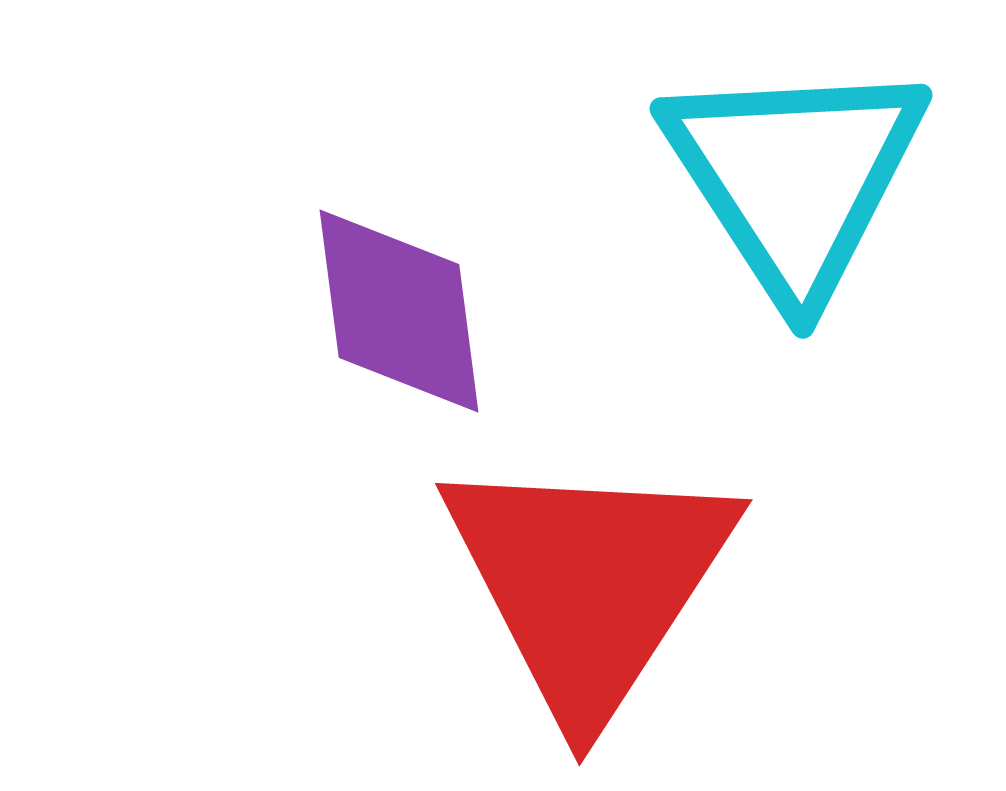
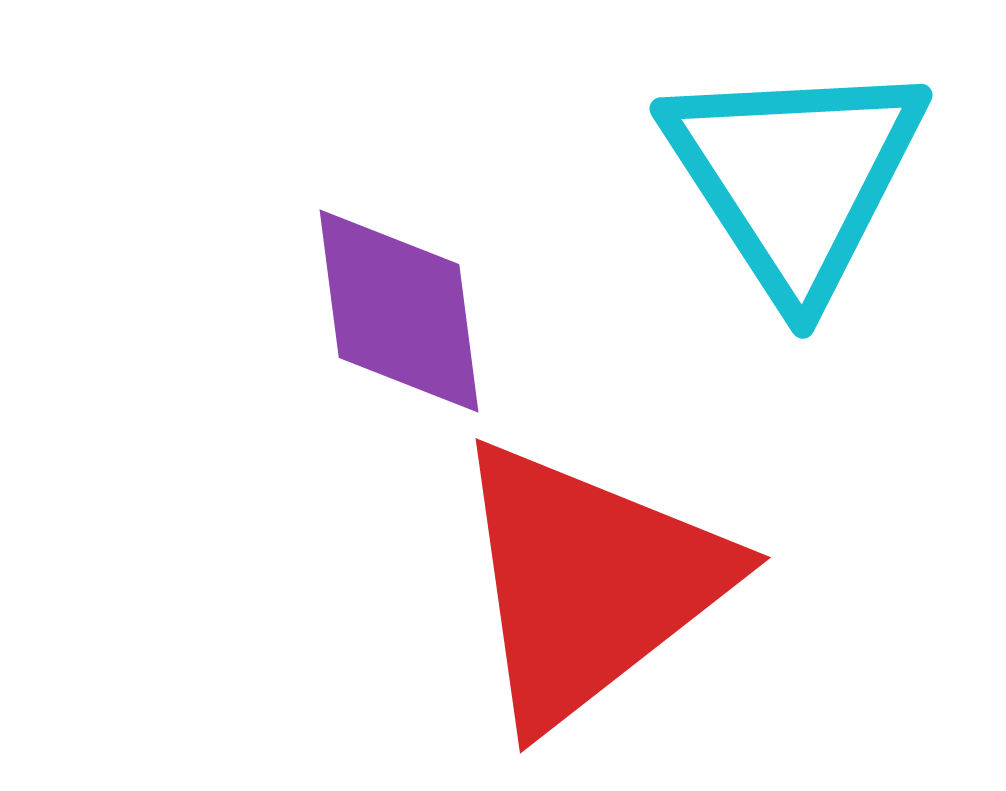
red triangle: rotated 19 degrees clockwise
